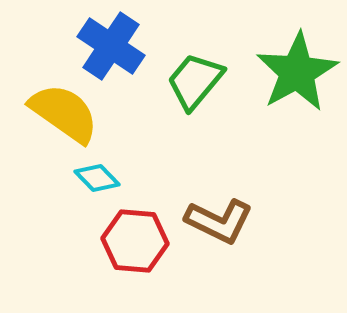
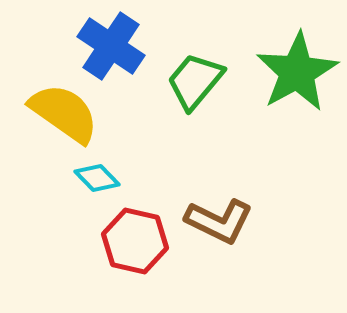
red hexagon: rotated 8 degrees clockwise
